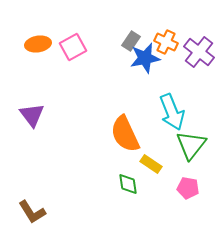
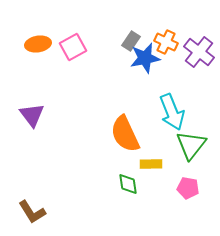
yellow rectangle: rotated 35 degrees counterclockwise
